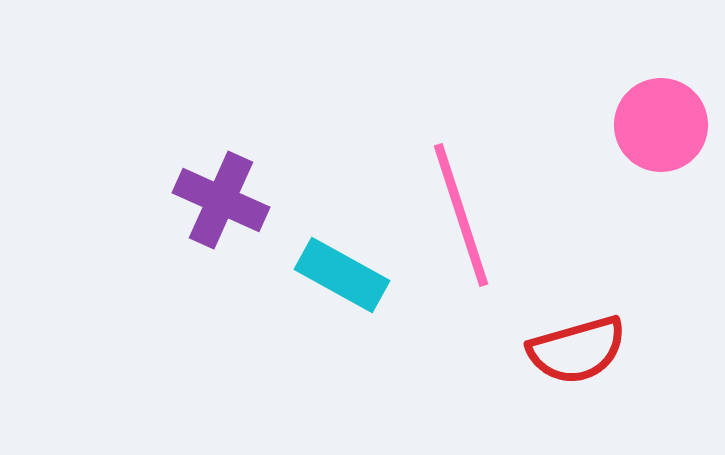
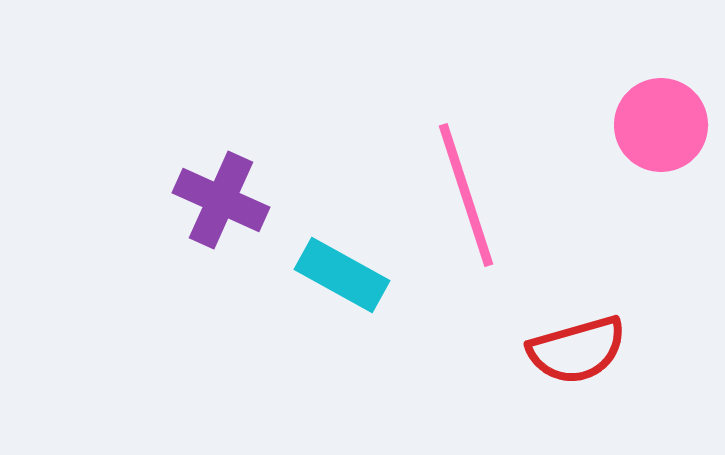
pink line: moved 5 px right, 20 px up
